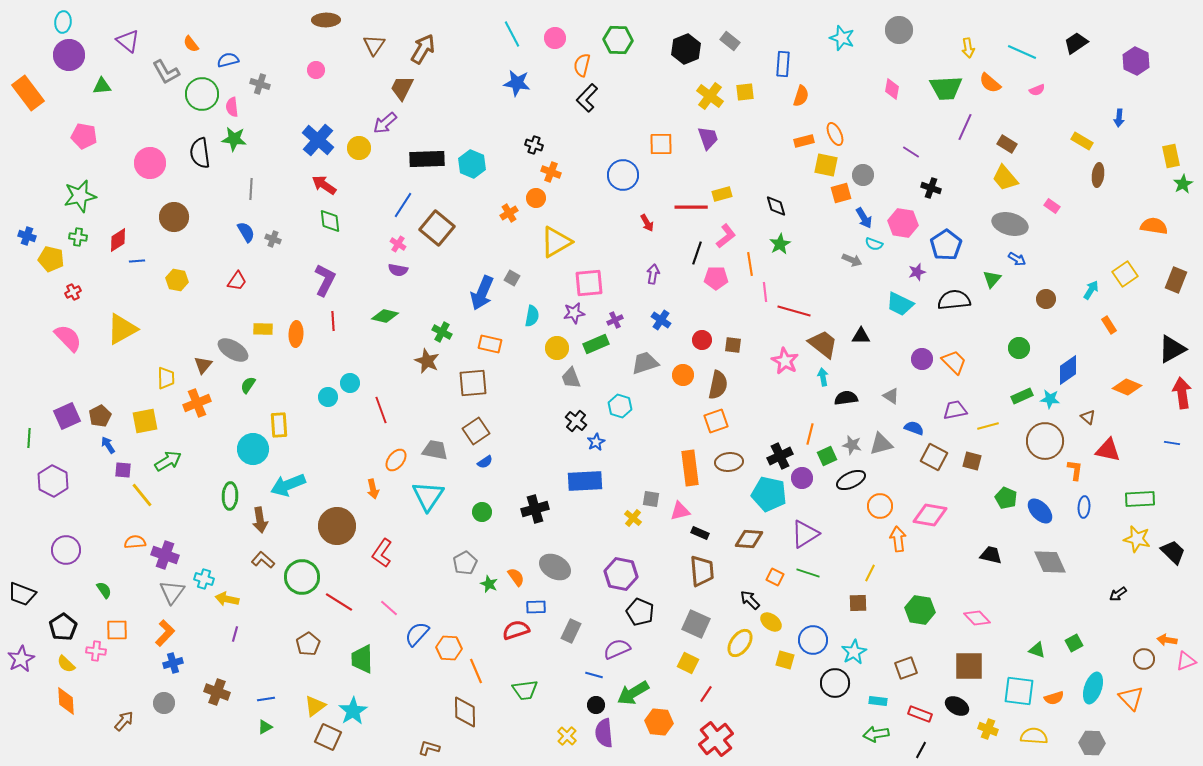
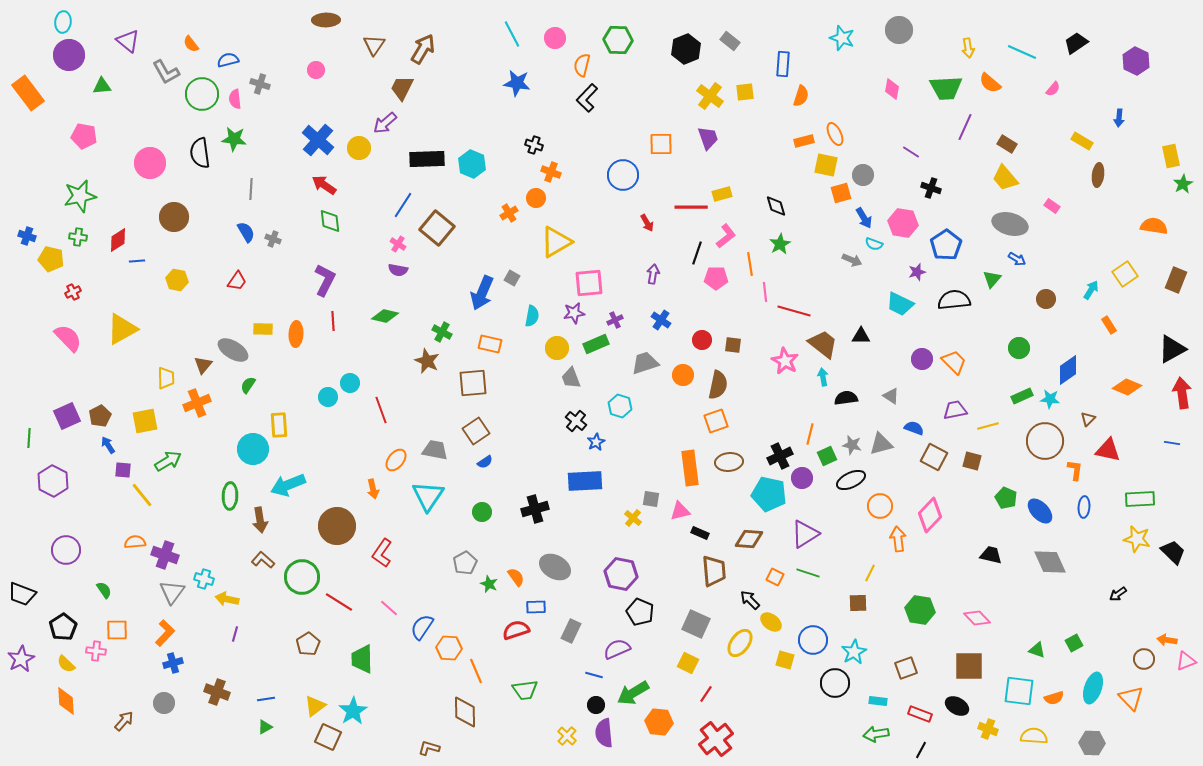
pink semicircle at (1037, 90): moved 16 px right, 1 px up; rotated 28 degrees counterclockwise
pink semicircle at (232, 107): moved 3 px right, 8 px up
brown triangle at (1088, 417): moved 2 px down; rotated 35 degrees clockwise
pink diamond at (930, 515): rotated 56 degrees counterclockwise
brown trapezoid at (702, 571): moved 12 px right
blue semicircle at (417, 634): moved 5 px right, 7 px up; rotated 8 degrees counterclockwise
